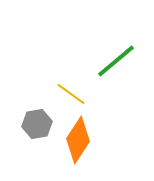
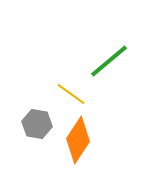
green line: moved 7 px left
gray hexagon: rotated 20 degrees clockwise
